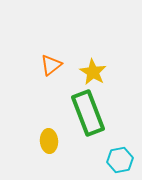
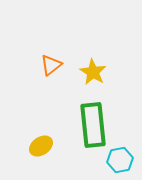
green rectangle: moved 5 px right, 12 px down; rotated 15 degrees clockwise
yellow ellipse: moved 8 px left, 5 px down; rotated 60 degrees clockwise
